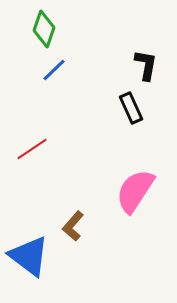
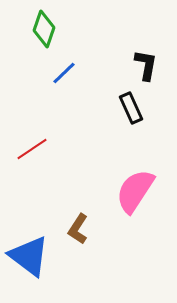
blue line: moved 10 px right, 3 px down
brown L-shape: moved 5 px right, 3 px down; rotated 8 degrees counterclockwise
